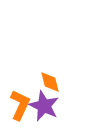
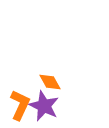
orange diamond: rotated 15 degrees counterclockwise
